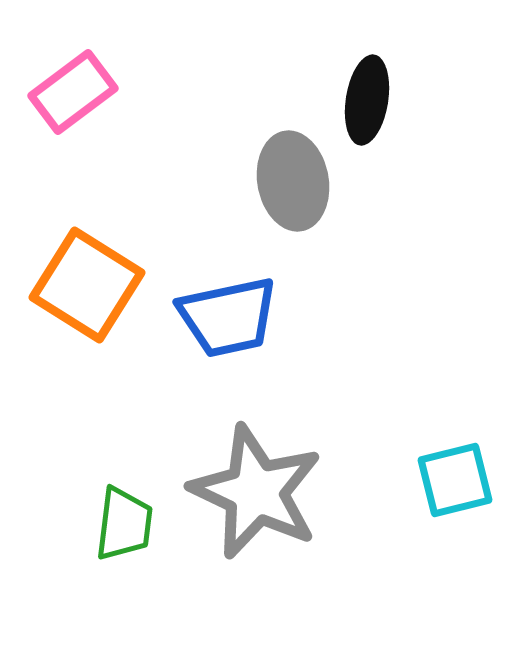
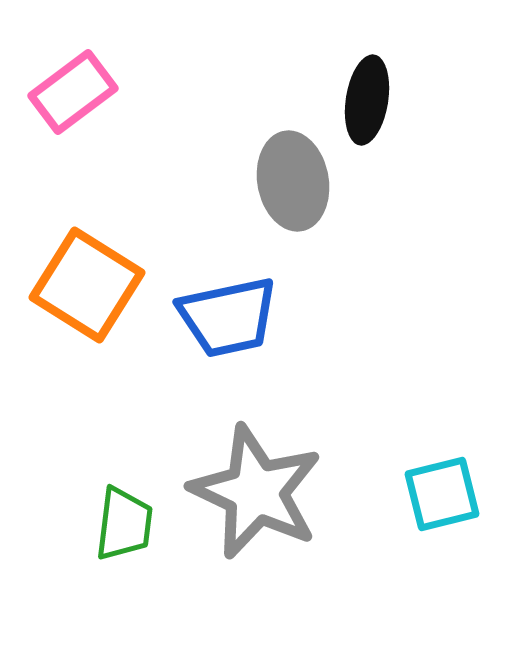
cyan square: moved 13 px left, 14 px down
